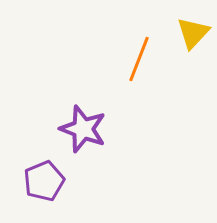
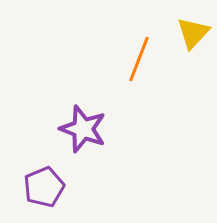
purple pentagon: moved 6 px down
